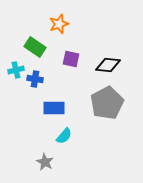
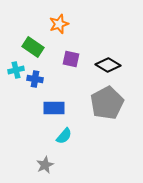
green rectangle: moved 2 px left
black diamond: rotated 25 degrees clockwise
gray star: moved 3 px down; rotated 18 degrees clockwise
